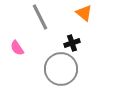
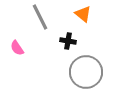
orange triangle: moved 1 px left, 1 px down
black cross: moved 4 px left, 2 px up; rotated 28 degrees clockwise
gray circle: moved 25 px right, 3 px down
